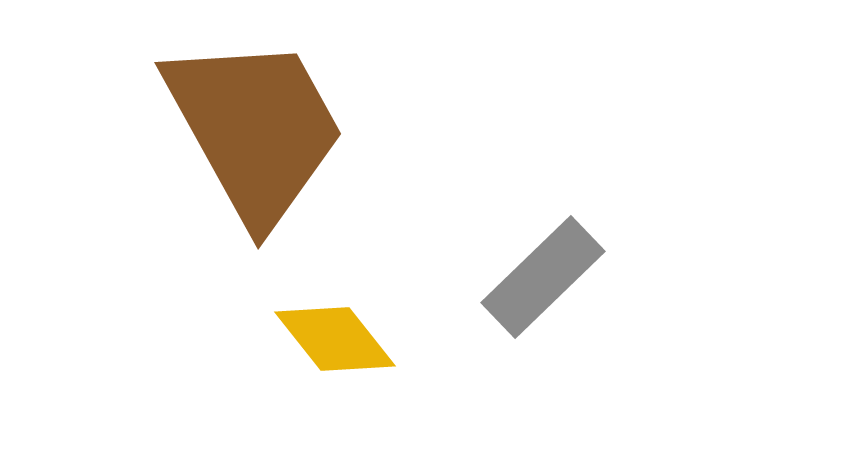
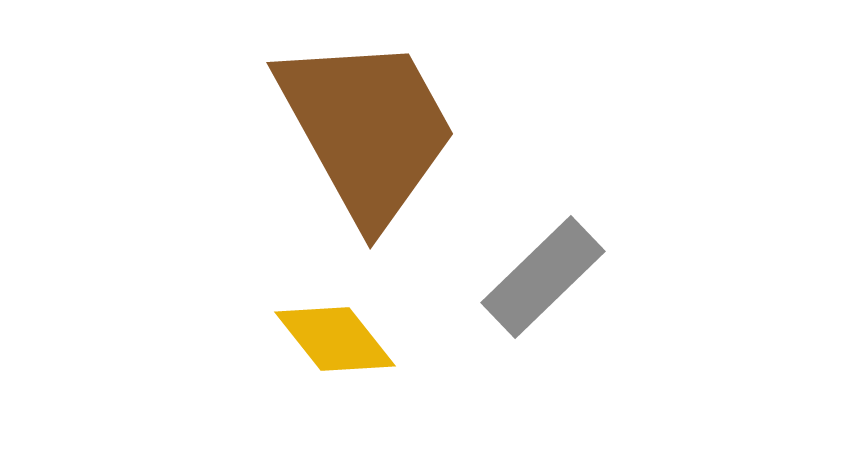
brown trapezoid: moved 112 px right
